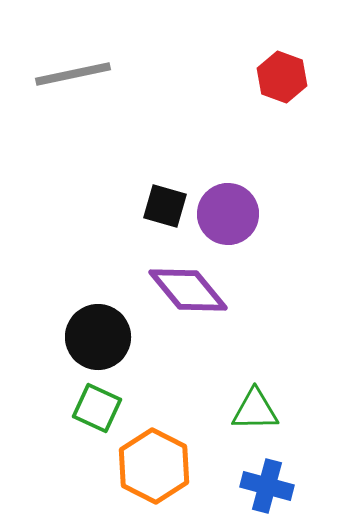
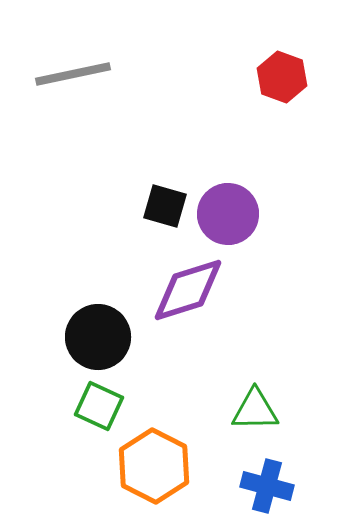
purple diamond: rotated 68 degrees counterclockwise
green square: moved 2 px right, 2 px up
